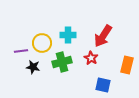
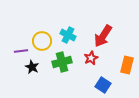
cyan cross: rotated 28 degrees clockwise
yellow circle: moved 2 px up
red star: rotated 16 degrees clockwise
black star: moved 1 px left; rotated 16 degrees clockwise
blue square: rotated 21 degrees clockwise
